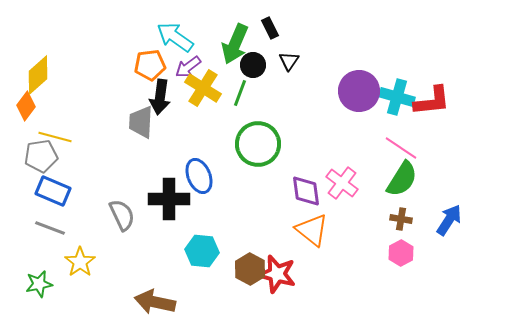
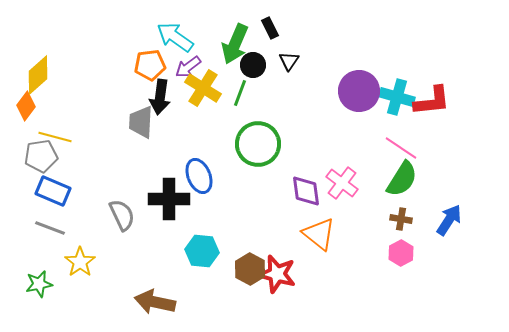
orange triangle: moved 7 px right, 4 px down
